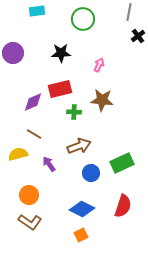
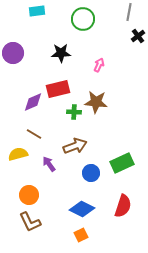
red rectangle: moved 2 px left
brown star: moved 6 px left, 2 px down
brown arrow: moved 4 px left
brown L-shape: rotated 30 degrees clockwise
